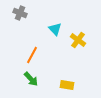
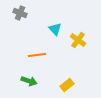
orange line: moved 5 px right; rotated 54 degrees clockwise
green arrow: moved 2 px left, 2 px down; rotated 28 degrees counterclockwise
yellow rectangle: rotated 48 degrees counterclockwise
